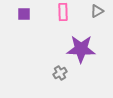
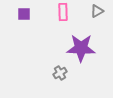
purple star: moved 1 px up
